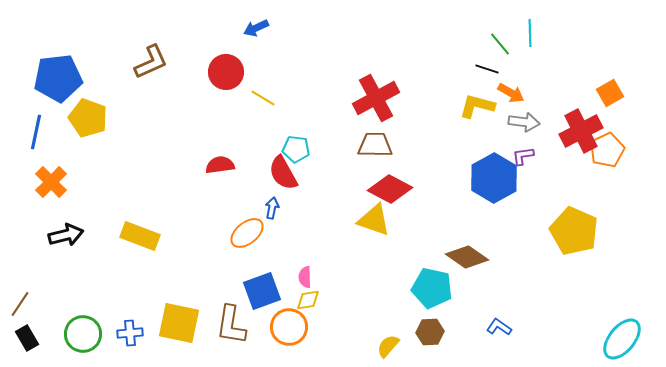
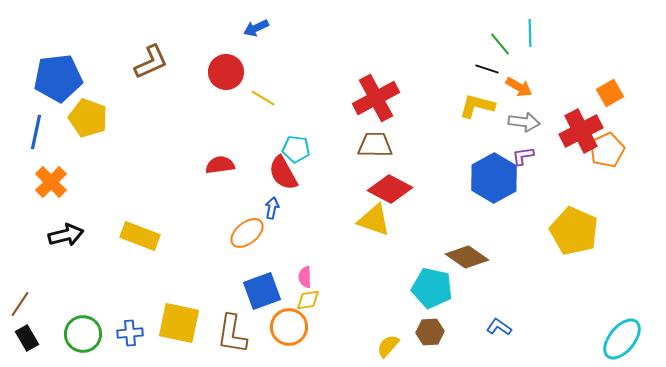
orange arrow at (511, 93): moved 8 px right, 6 px up
brown L-shape at (231, 325): moved 1 px right, 9 px down
